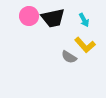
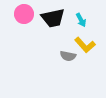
pink circle: moved 5 px left, 2 px up
cyan arrow: moved 3 px left
gray semicircle: moved 1 px left, 1 px up; rotated 21 degrees counterclockwise
